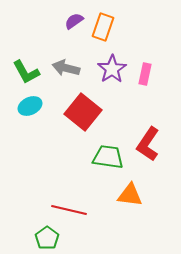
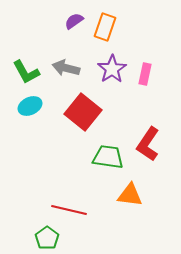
orange rectangle: moved 2 px right
